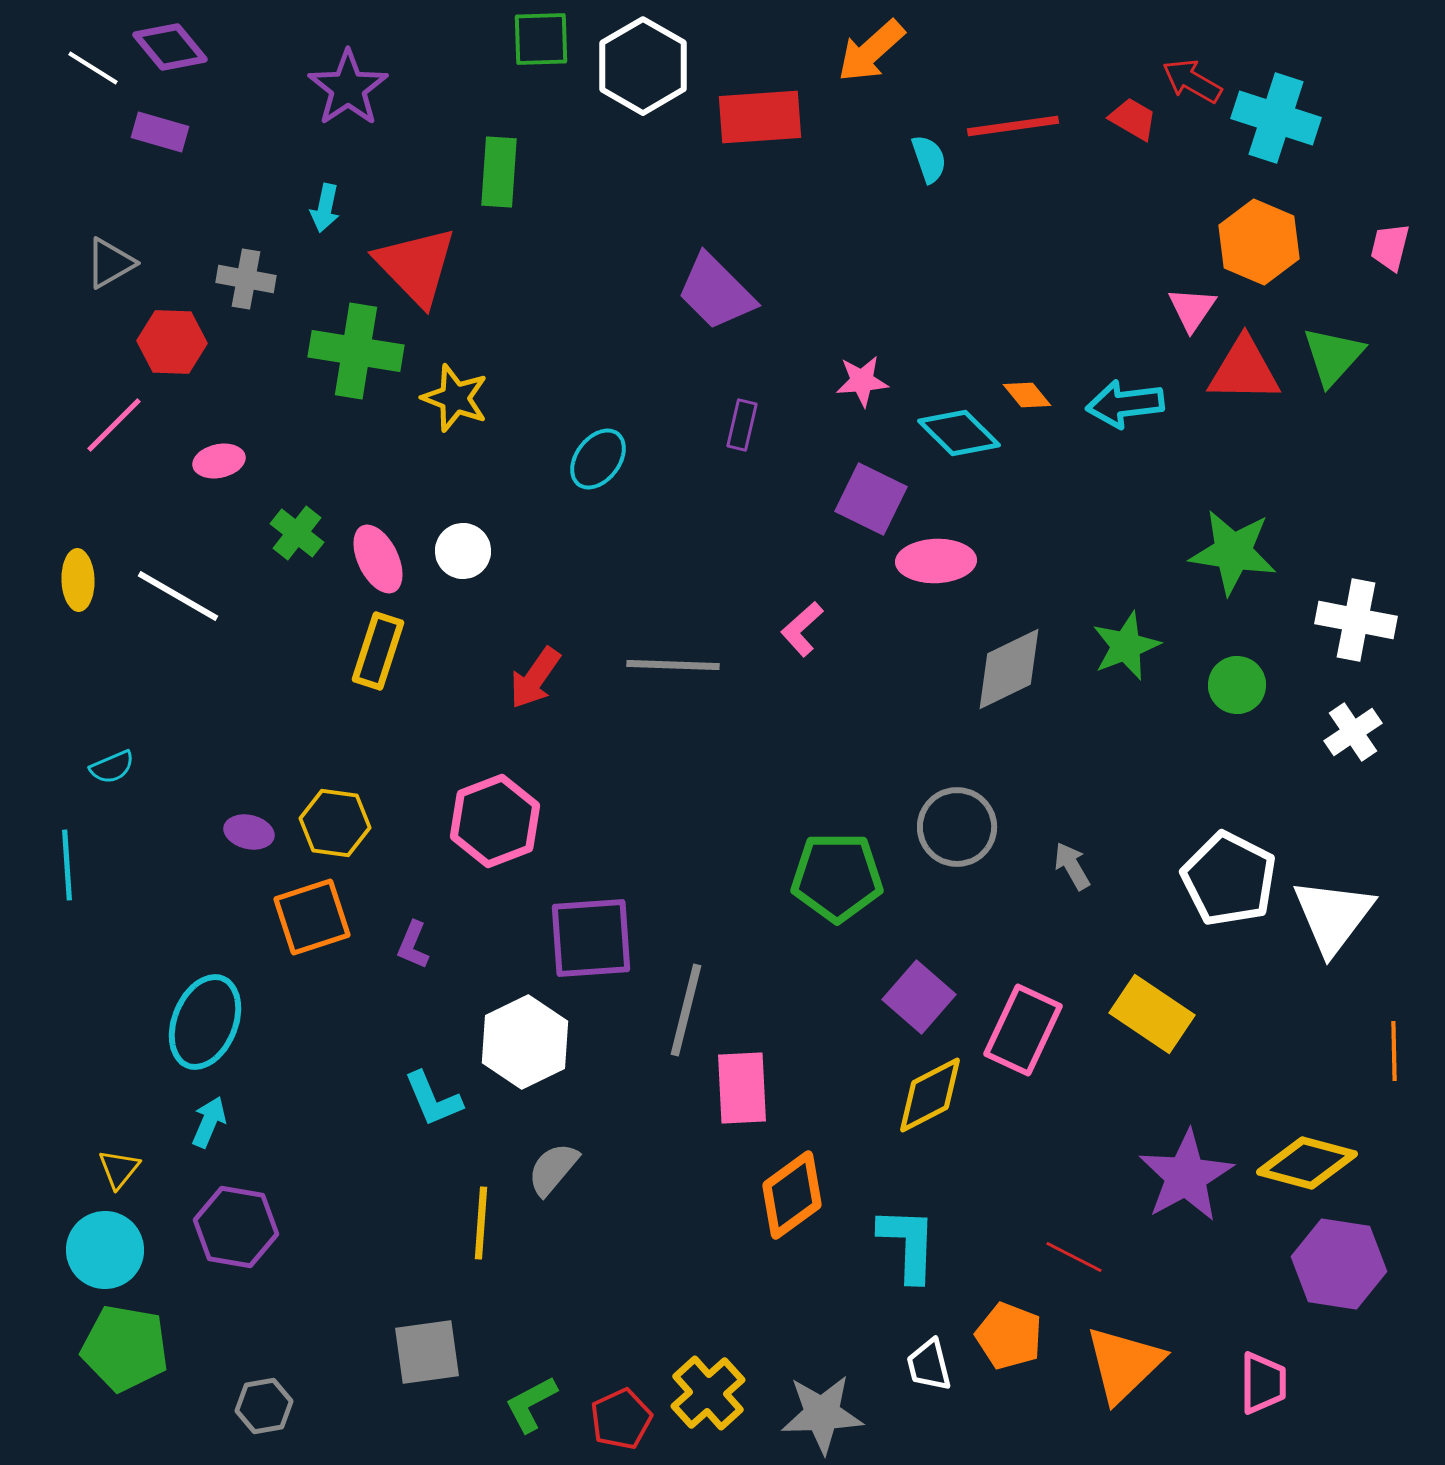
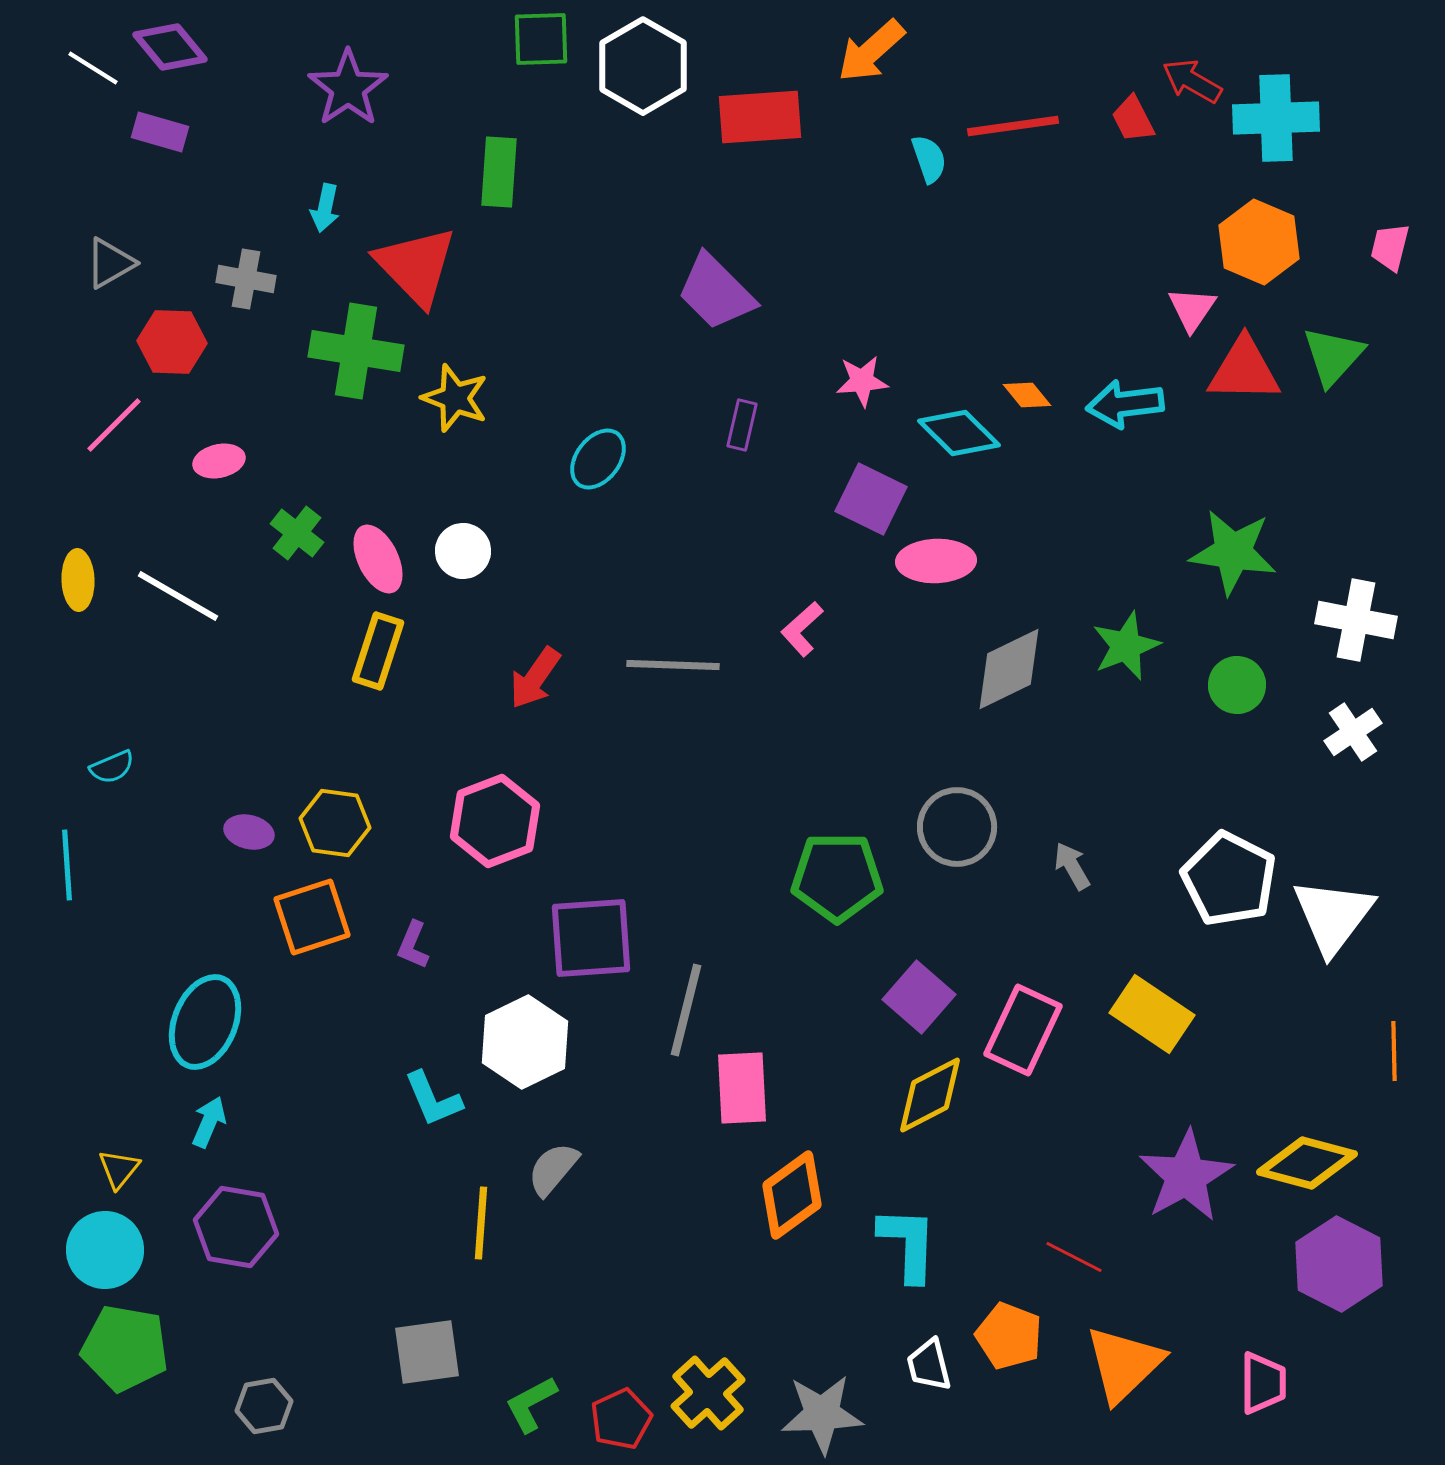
cyan cross at (1276, 118): rotated 20 degrees counterclockwise
red trapezoid at (1133, 119): rotated 147 degrees counterclockwise
purple hexagon at (1339, 1264): rotated 18 degrees clockwise
